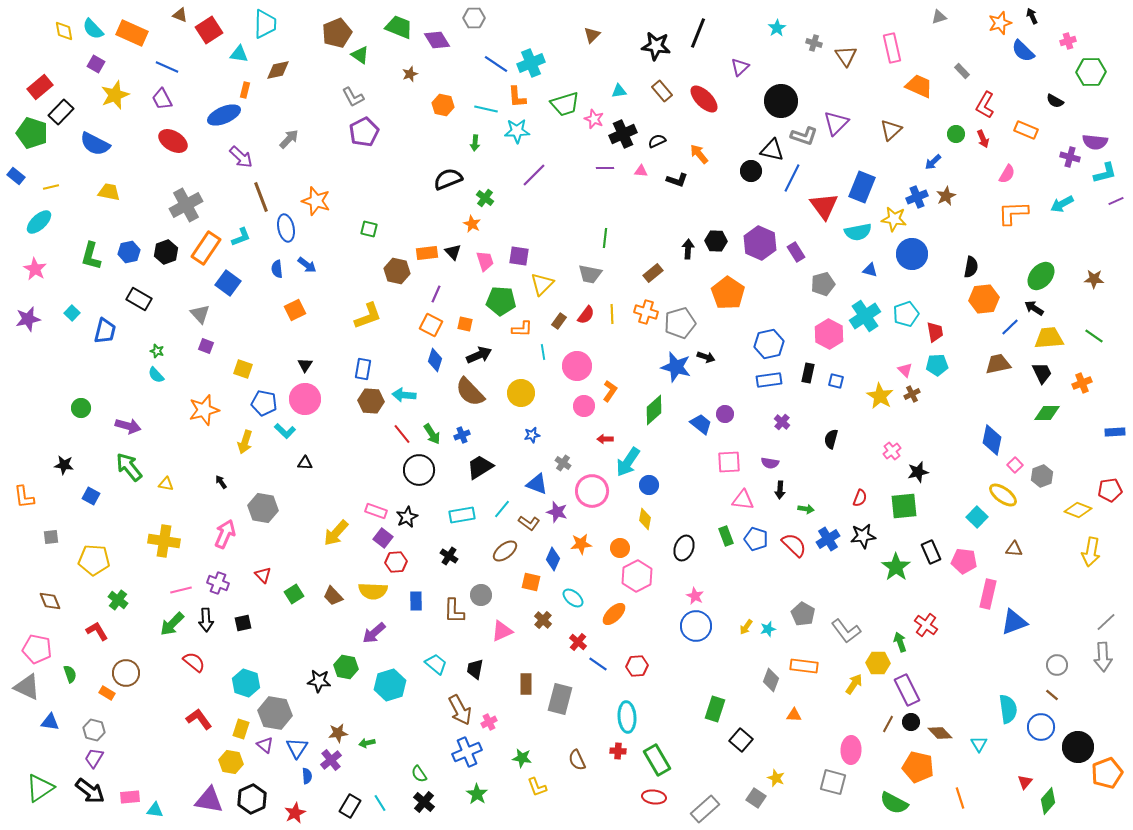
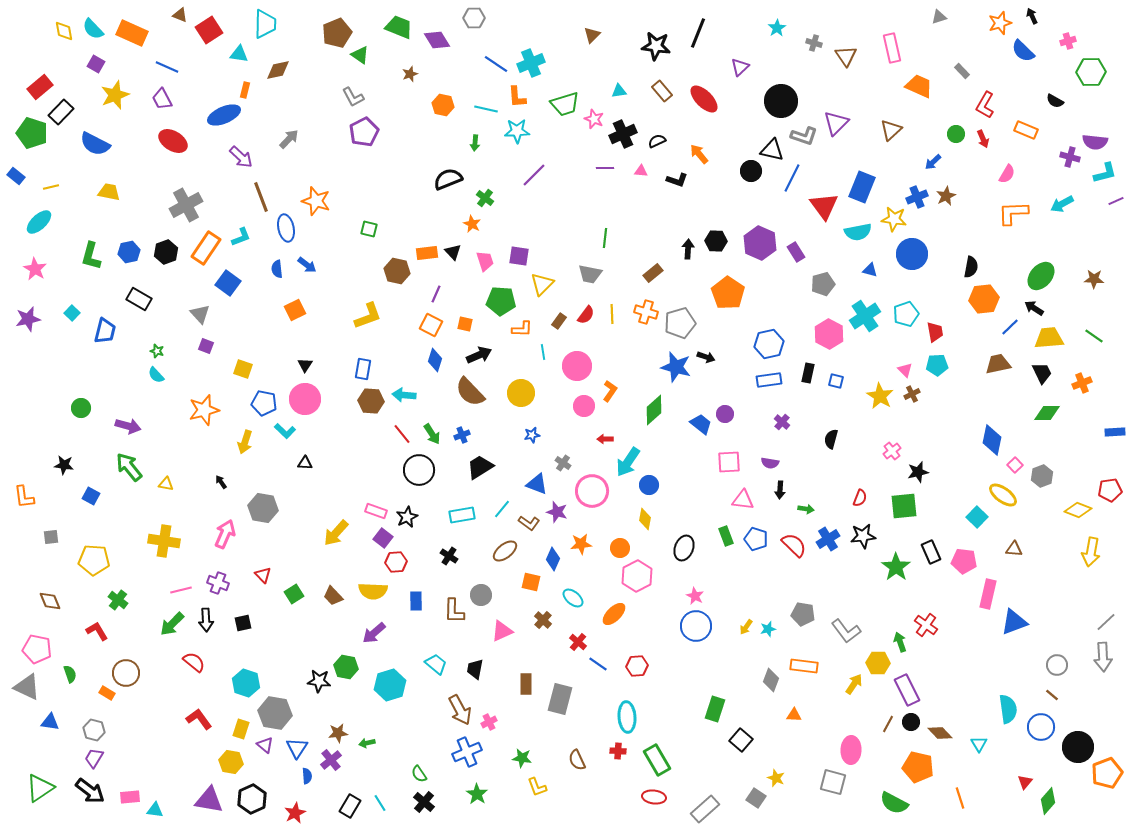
gray pentagon at (803, 614): rotated 20 degrees counterclockwise
